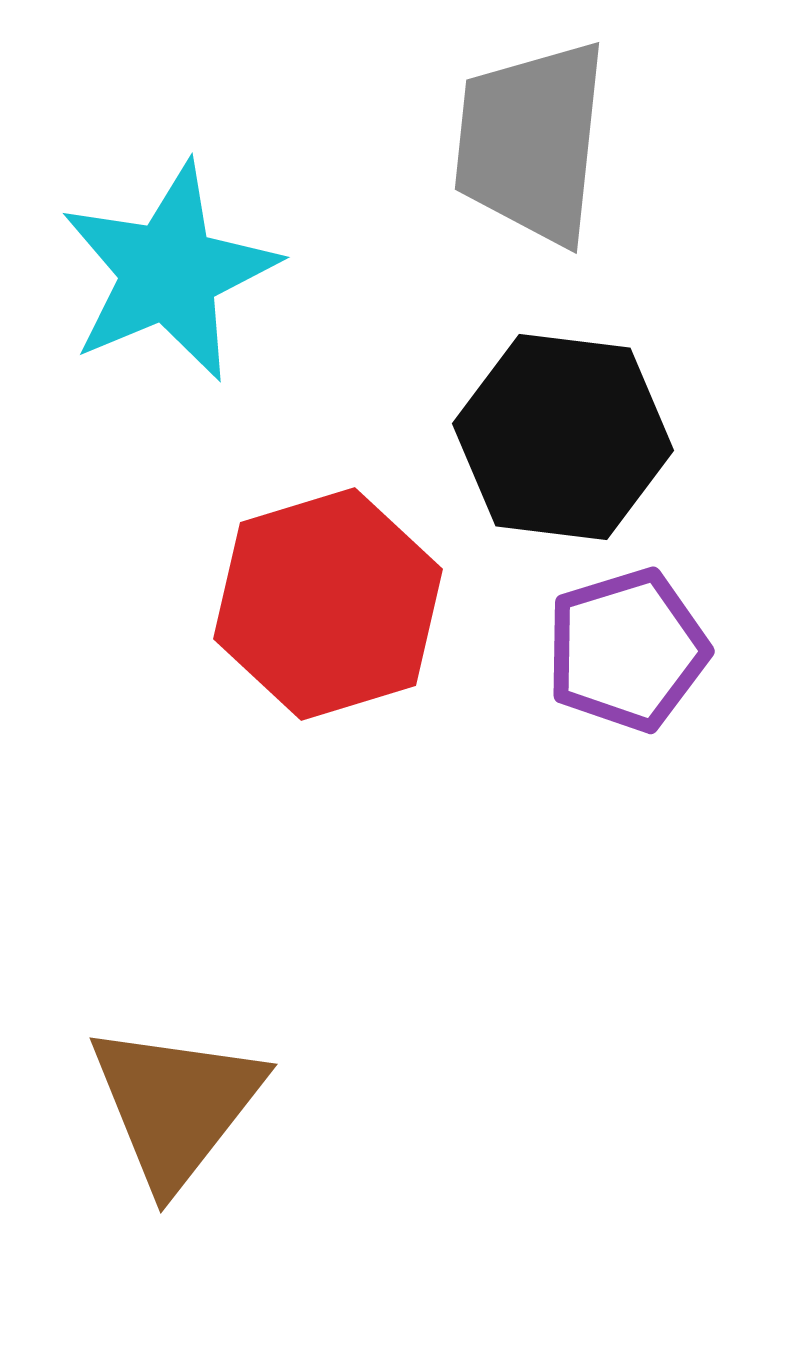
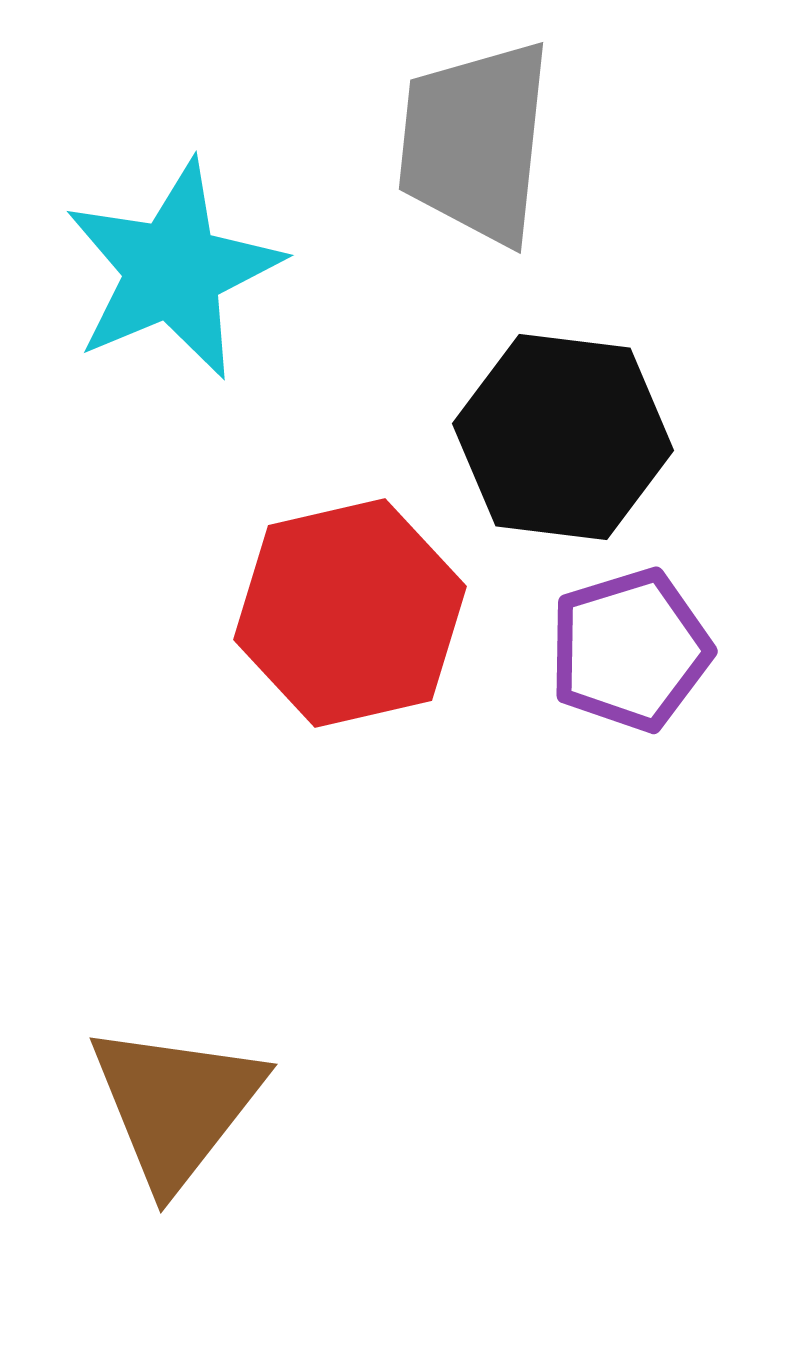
gray trapezoid: moved 56 px left
cyan star: moved 4 px right, 2 px up
red hexagon: moved 22 px right, 9 px down; rotated 4 degrees clockwise
purple pentagon: moved 3 px right
